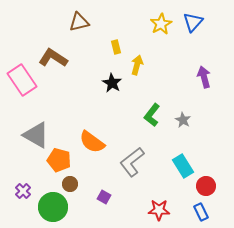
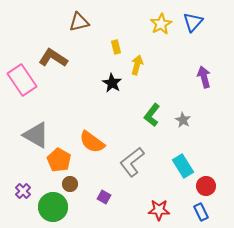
orange pentagon: rotated 15 degrees clockwise
